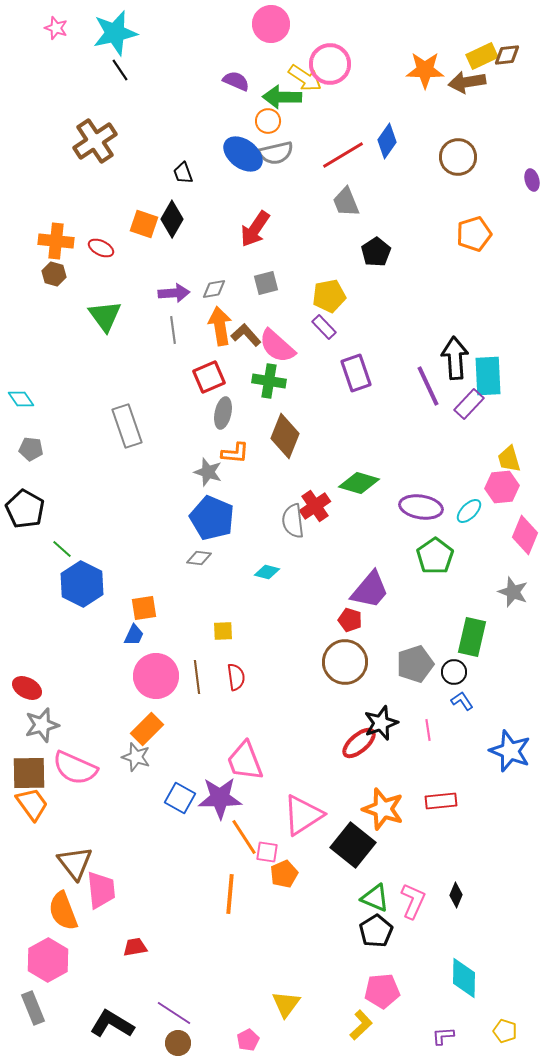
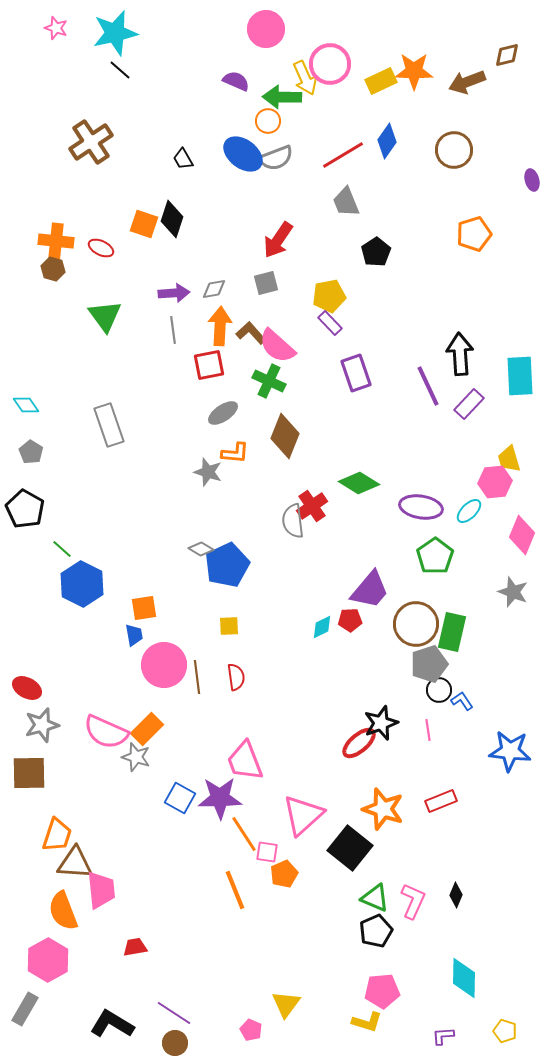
pink circle at (271, 24): moved 5 px left, 5 px down
brown diamond at (507, 55): rotated 8 degrees counterclockwise
yellow rectangle at (482, 56): moved 101 px left, 25 px down
black line at (120, 70): rotated 15 degrees counterclockwise
orange star at (425, 70): moved 11 px left, 1 px down
yellow arrow at (305, 78): rotated 32 degrees clockwise
brown arrow at (467, 82): rotated 12 degrees counterclockwise
brown cross at (95, 141): moved 4 px left, 1 px down
gray semicircle at (276, 153): moved 5 px down; rotated 8 degrees counterclockwise
brown circle at (458, 157): moved 4 px left, 7 px up
black trapezoid at (183, 173): moved 14 px up; rotated 10 degrees counterclockwise
black diamond at (172, 219): rotated 12 degrees counterclockwise
red arrow at (255, 229): moved 23 px right, 11 px down
brown hexagon at (54, 274): moved 1 px left, 5 px up
orange arrow at (220, 326): rotated 12 degrees clockwise
purple rectangle at (324, 327): moved 6 px right, 4 px up
brown L-shape at (246, 335): moved 5 px right, 2 px up
black arrow at (455, 358): moved 5 px right, 4 px up
cyan rectangle at (488, 376): moved 32 px right
red square at (209, 377): moved 12 px up; rotated 12 degrees clockwise
green cross at (269, 381): rotated 16 degrees clockwise
cyan diamond at (21, 399): moved 5 px right, 6 px down
gray ellipse at (223, 413): rotated 44 degrees clockwise
gray rectangle at (127, 426): moved 18 px left, 1 px up
gray pentagon at (31, 449): moved 3 px down; rotated 25 degrees clockwise
green diamond at (359, 483): rotated 15 degrees clockwise
pink hexagon at (502, 487): moved 7 px left, 5 px up
red cross at (315, 506): moved 3 px left
blue pentagon at (212, 518): moved 15 px right, 47 px down; rotated 24 degrees clockwise
pink diamond at (525, 535): moved 3 px left
gray diamond at (199, 558): moved 2 px right, 9 px up; rotated 25 degrees clockwise
cyan diamond at (267, 572): moved 55 px right, 55 px down; rotated 40 degrees counterclockwise
red pentagon at (350, 620): rotated 20 degrees counterclockwise
yellow square at (223, 631): moved 6 px right, 5 px up
blue trapezoid at (134, 635): rotated 35 degrees counterclockwise
green rectangle at (472, 637): moved 20 px left, 5 px up
brown circle at (345, 662): moved 71 px right, 38 px up
gray pentagon at (415, 664): moved 14 px right
black circle at (454, 672): moved 15 px left, 18 px down
pink circle at (156, 676): moved 8 px right, 11 px up
blue star at (510, 751): rotated 15 degrees counterclockwise
pink semicircle at (75, 768): moved 31 px right, 36 px up
red rectangle at (441, 801): rotated 16 degrees counterclockwise
orange trapezoid at (32, 804): moved 25 px right, 31 px down; rotated 54 degrees clockwise
pink triangle at (303, 815): rotated 9 degrees counterclockwise
orange line at (244, 837): moved 3 px up
black square at (353, 845): moved 3 px left, 3 px down
brown triangle at (75, 863): rotated 48 degrees counterclockwise
orange line at (230, 894): moved 5 px right, 4 px up; rotated 27 degrees counterclockwise
black pentagon at (376, 931): rotated 8 degrees clockwise
gray rectangle at (33, 1008): moved 8 px left, 1 px down; rotated 52 degrees clockwise
yellow L-shape at (361, 1025): moved 6 px right, 3 px up; rotated 60 degrees clockwise
pink pentagon at (248, 1040): moved 3 px right, 10 px up; rotated 20 degrees counterclockwise
brown circle at (178, 1043): moved 3 px left
